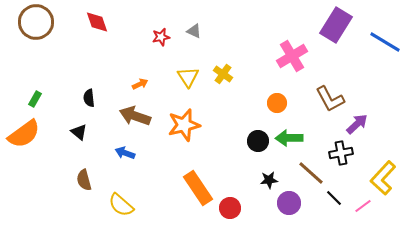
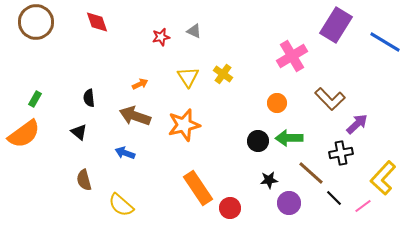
brown L-shape: rotated 16 degrees counterclockwise
